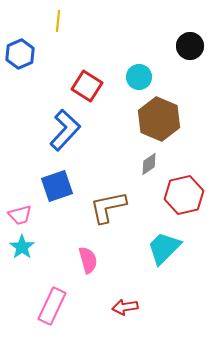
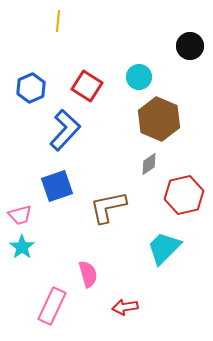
blue hexagon: moved 11 px right, 34 px down
pink semicircle: moved 14 px down
